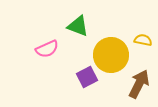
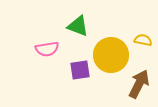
pink semicircle: rotated 15 degrees clockwise
purple square: moved 7 px left, 7 px up; rotated 20 degrees clockwise
